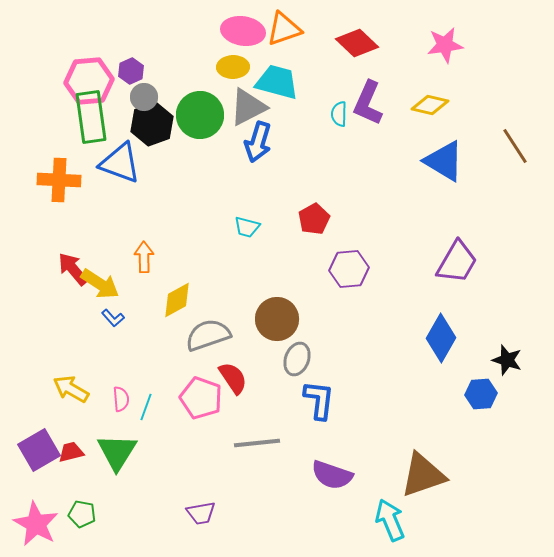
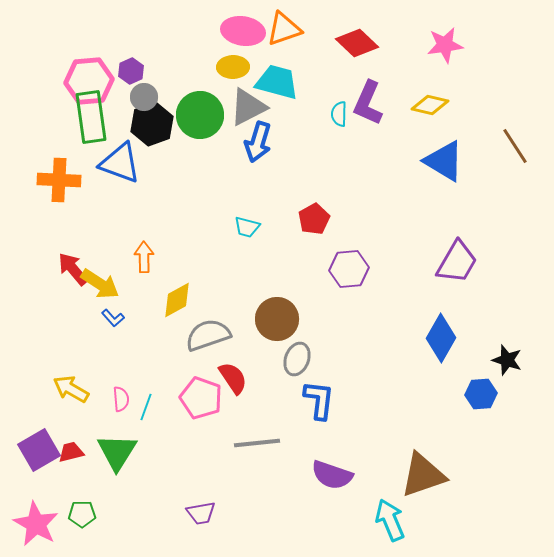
green pentagon at (82, 514): rotated 12 degrees counterclockwise
